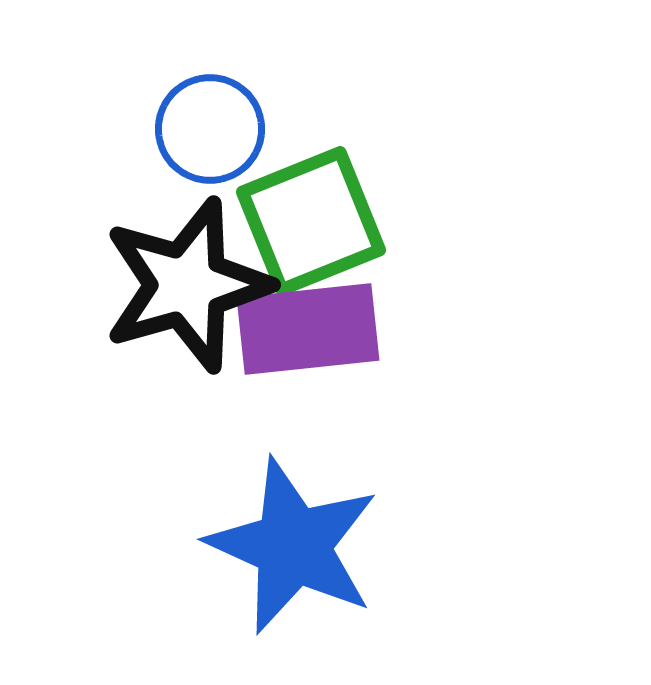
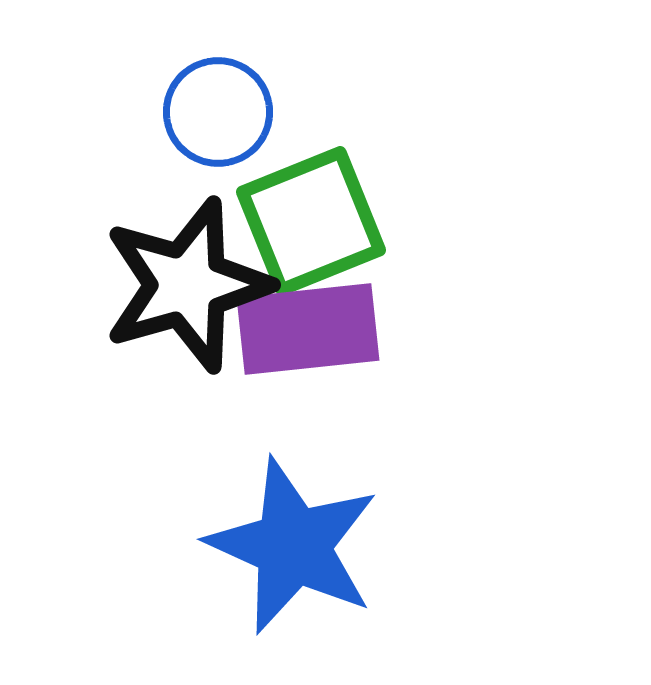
blue circle: moved 8 px right, 17 px up
